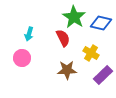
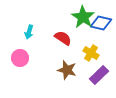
green star: moved 9 px right
cyan arrow: moved 2 px up
red semicircle: rotated 30 degrees counterclockwise
pink circle: moved 2 px left
brown star: rotated 18 degrees clockwise
purple rectangle: moved 4 px left
